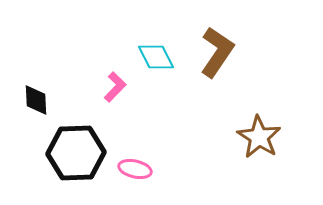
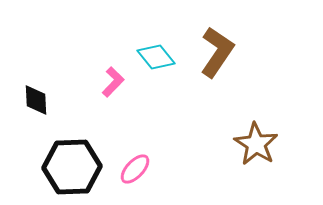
cyan diamond: rotated 12 degrees counterclockwise
pink L-shape: moved 2 px left, 5 px up
brown star: moved 3 px left, 7 px down
black hexagon: moved 4 px left, 14 px down
pink ellipse: rotated 60 degrees counterclockwise
